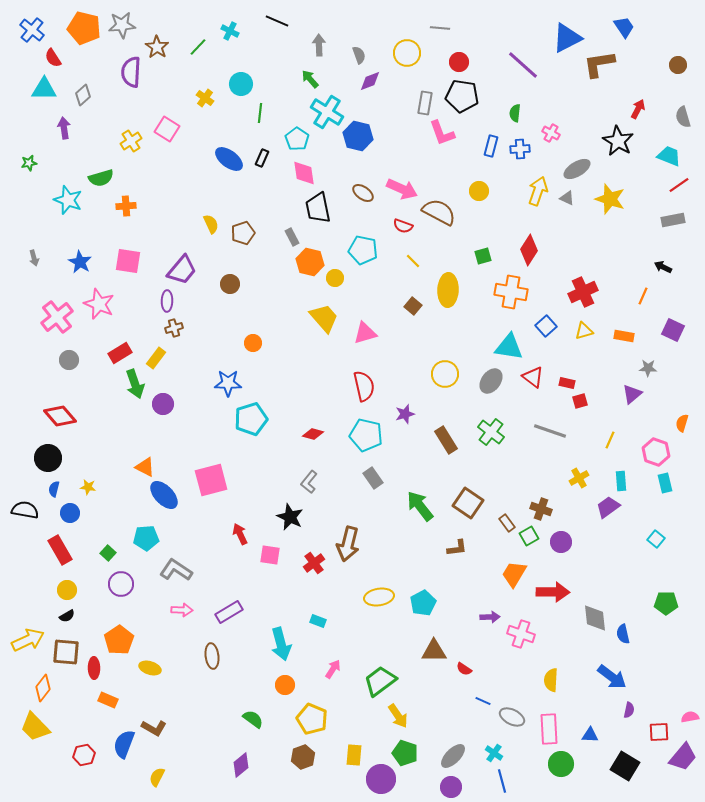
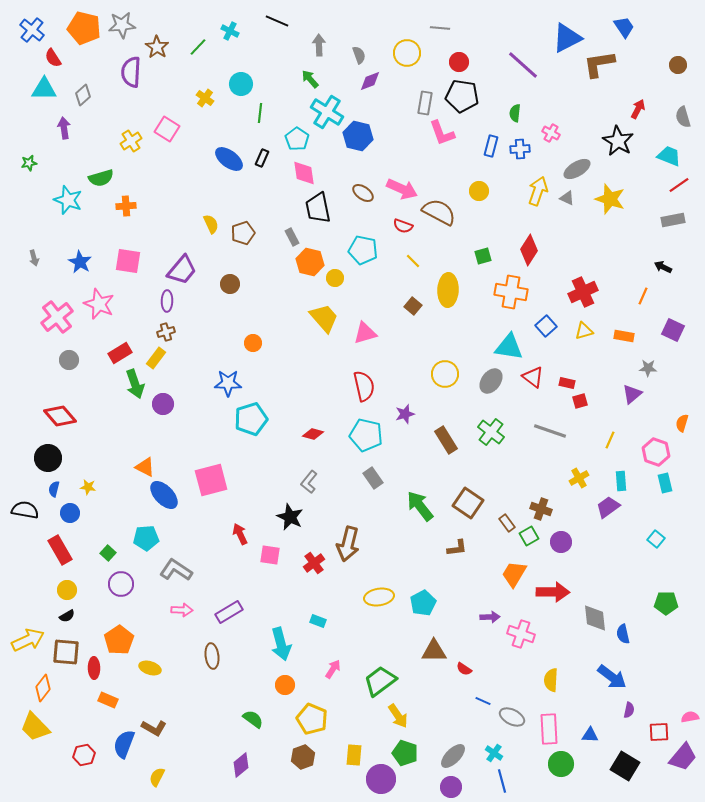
brown cross at (174, 328): moved 8 px left, 4 px down
